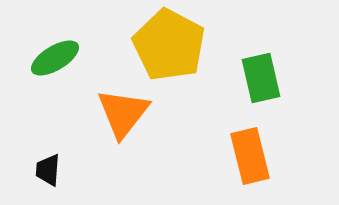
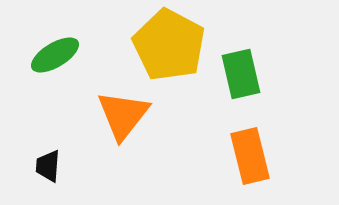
green ellipse: moved 3 px up
green rectangle: moved 20 px left, 4 px up
orange triangle: moved 2 px down
black trapezoid: moved 4 px up
